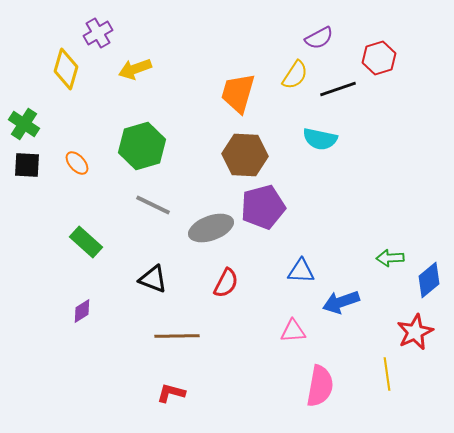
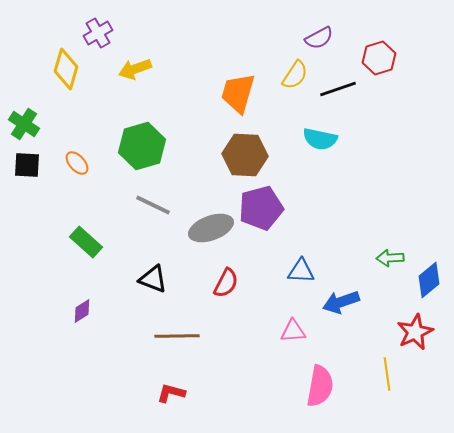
purple pentagon: moved 2 px left, 1 px down
